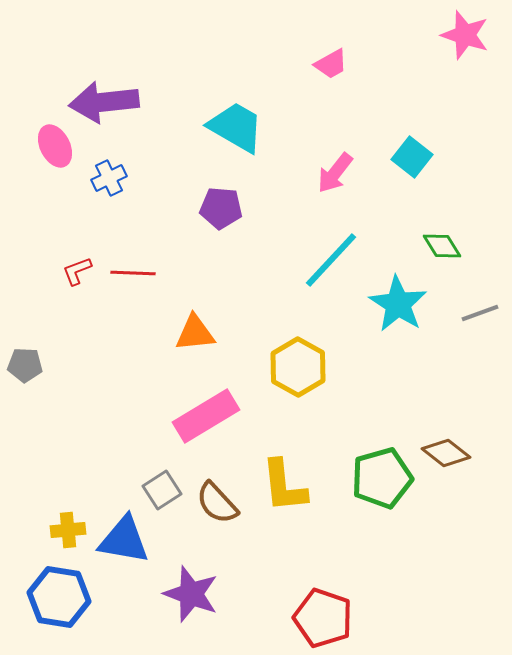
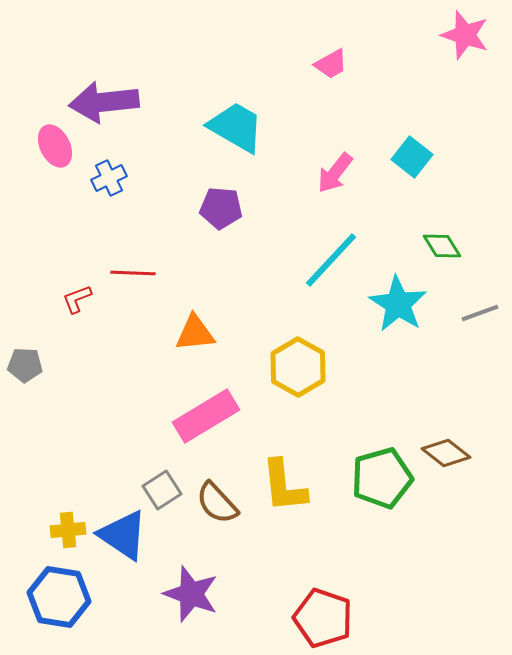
red L-shape: moved 28 px down
blue triangle: moved 1 px left, 5 px up; rotated 24 degrees clockwise
